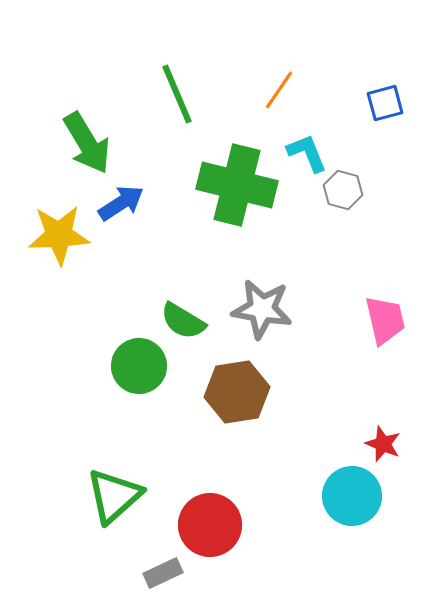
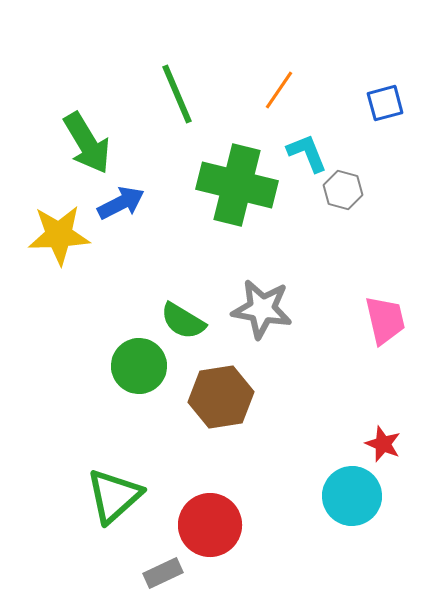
blue arrow: rotated 6 degrees clockwise
brown hexagon: moved 16 px left, 5 px down
